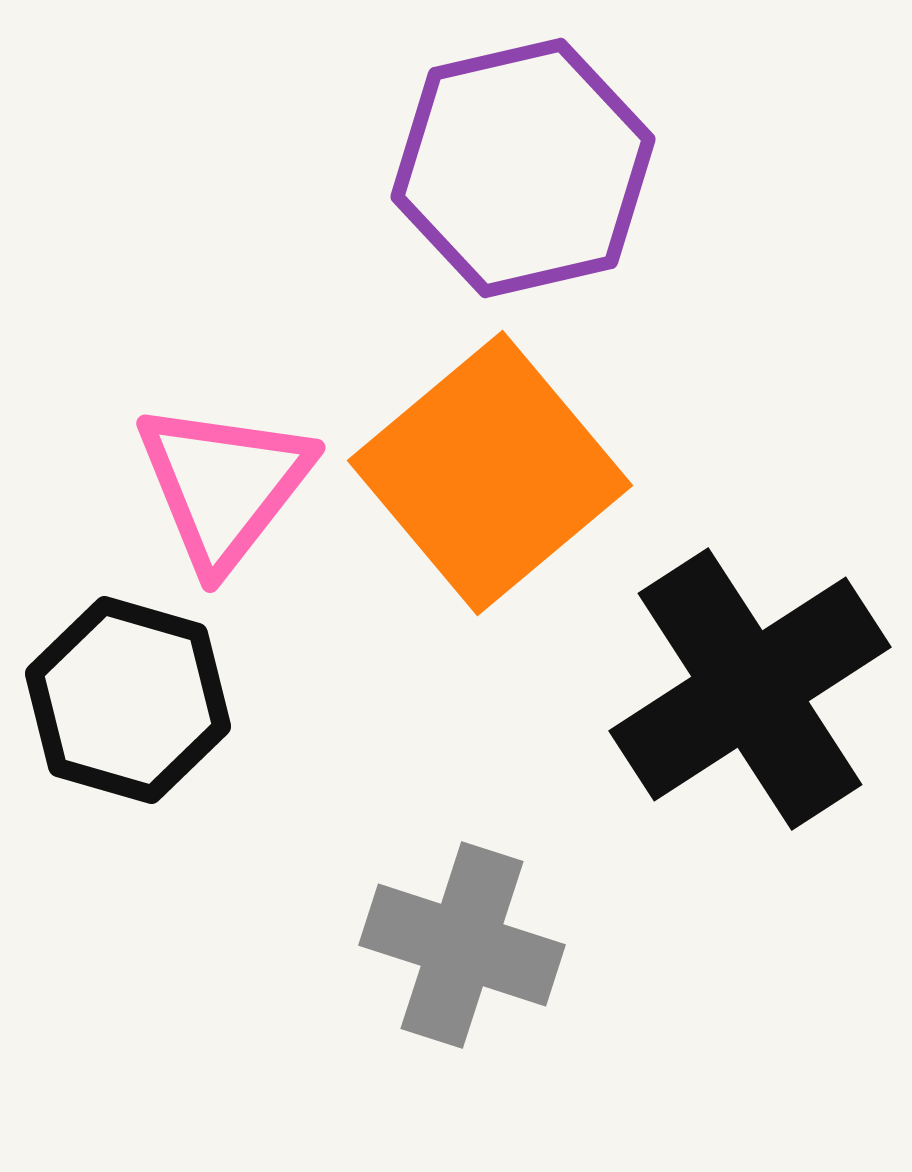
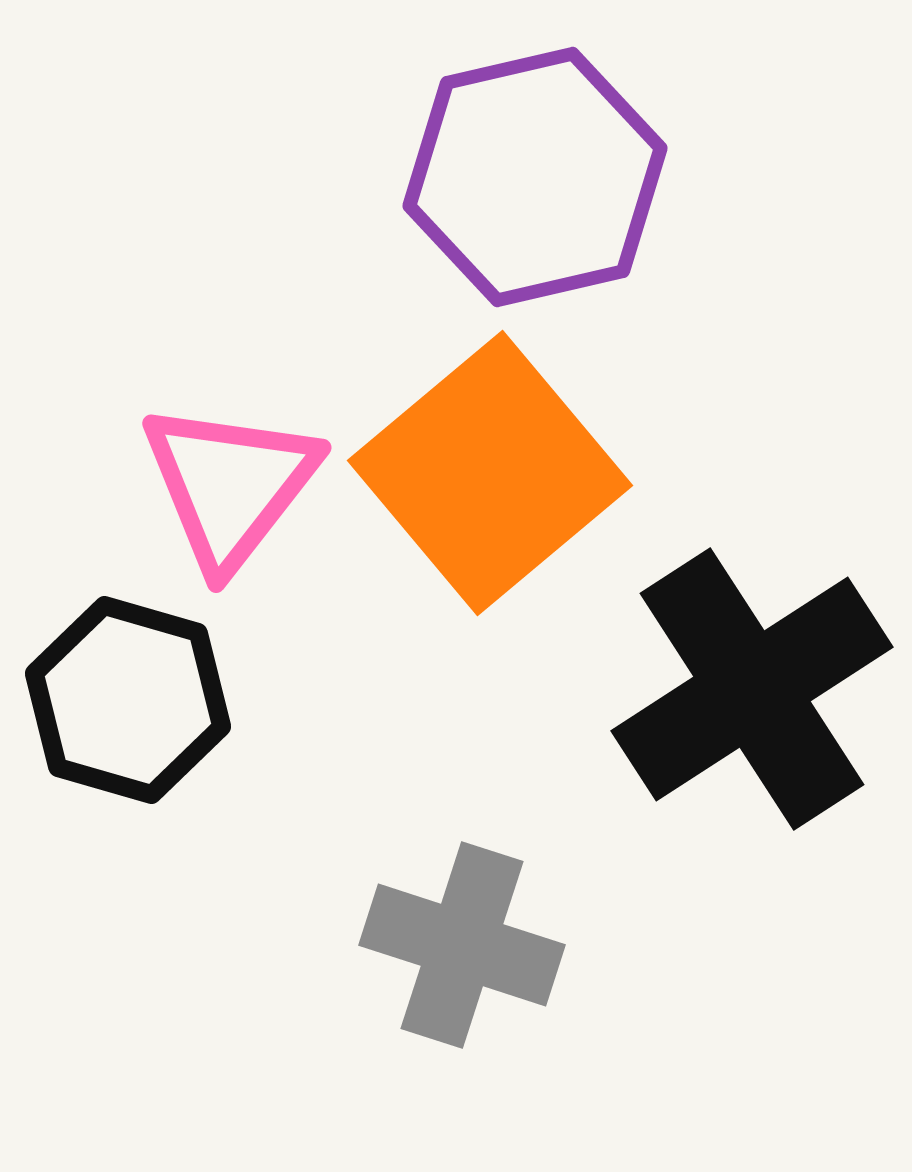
purple hexagon: moved 12 px right, 9 px down
pink triangle: moved 6 px right
black cross: moved 2 px right
